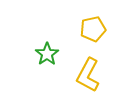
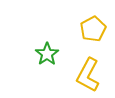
yellow pentagon: rotated 15 degrees counterclockwise
